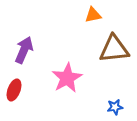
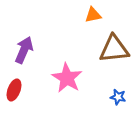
pink star: rotated 12 degrees counterclockwise
blue star: moved 3 px right, 10 px up; rotated 21 degrees clockwise
